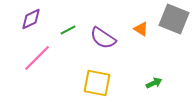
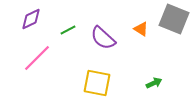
purple semicircle: rotated 8 degrees clockwise
